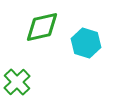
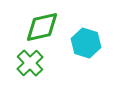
green cross: moved 13 px right, 19 px up
